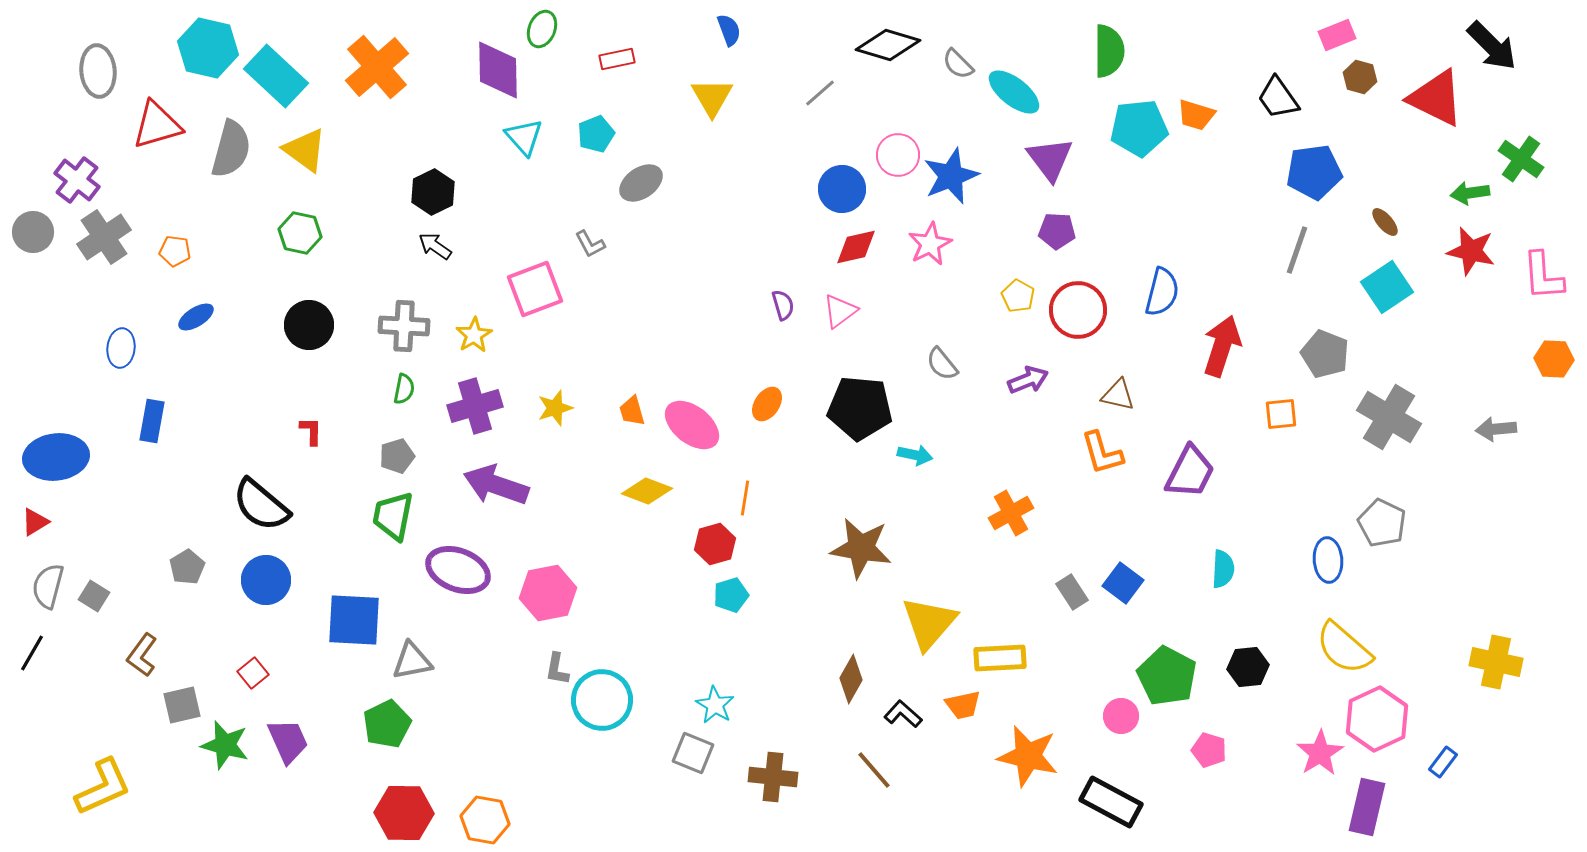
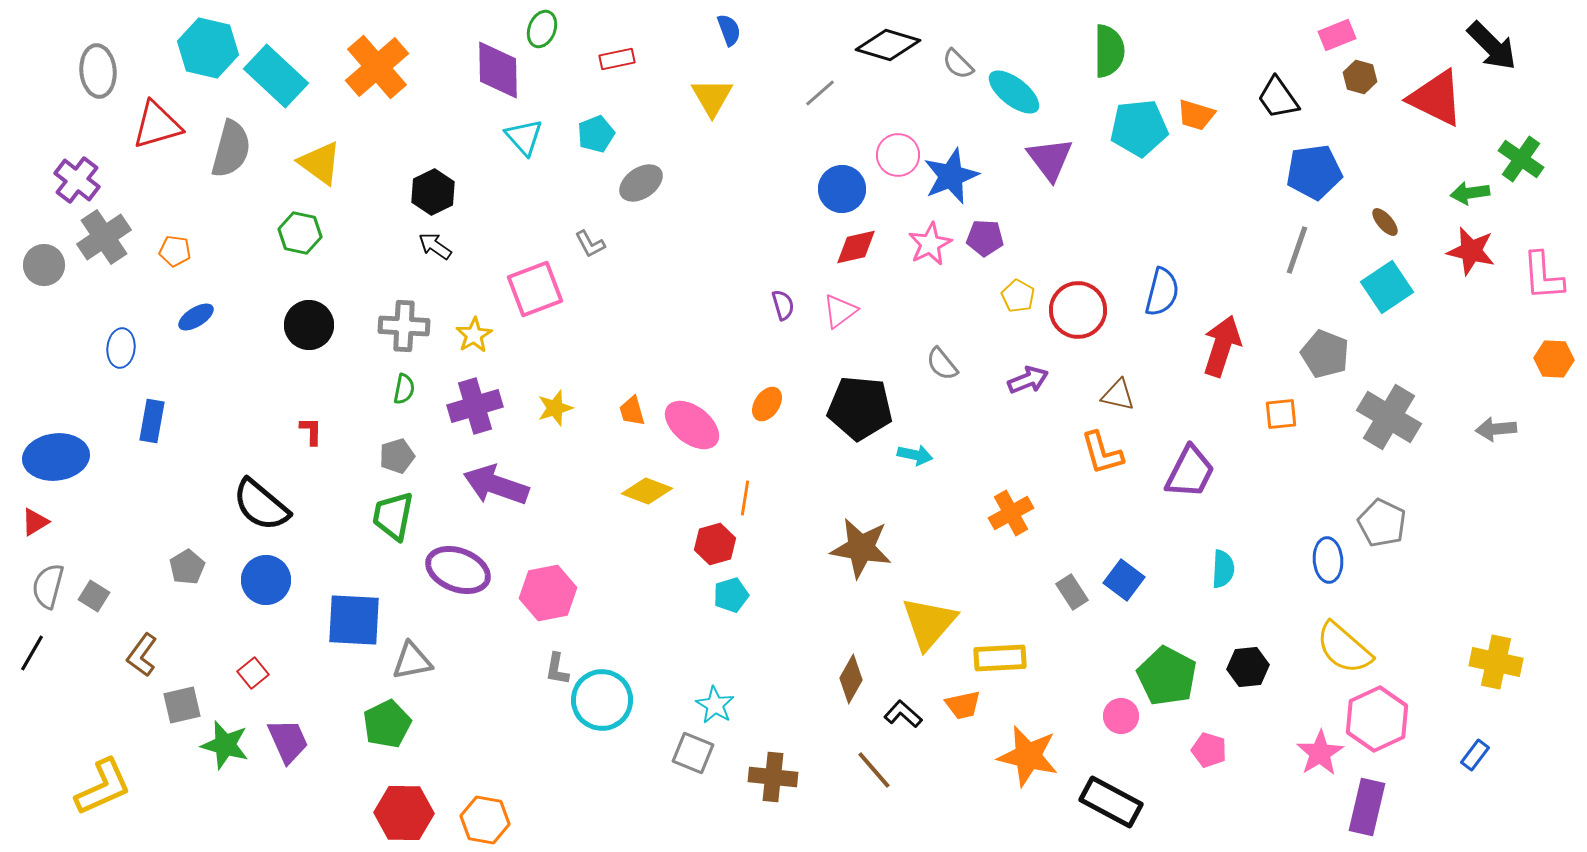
yellow triangle at (305, 150): moved 15 px right, 13 px down
purple pentagon at (1057, 231): moved 72 px left, 7 px down
gray circle at (33, 232): moved 11 px right, 33 px down
blue square at (1123, 583): moved 1 px right, 3 px up
blue rectangle at (1443, 762): moved 32 px right, 7 px up
